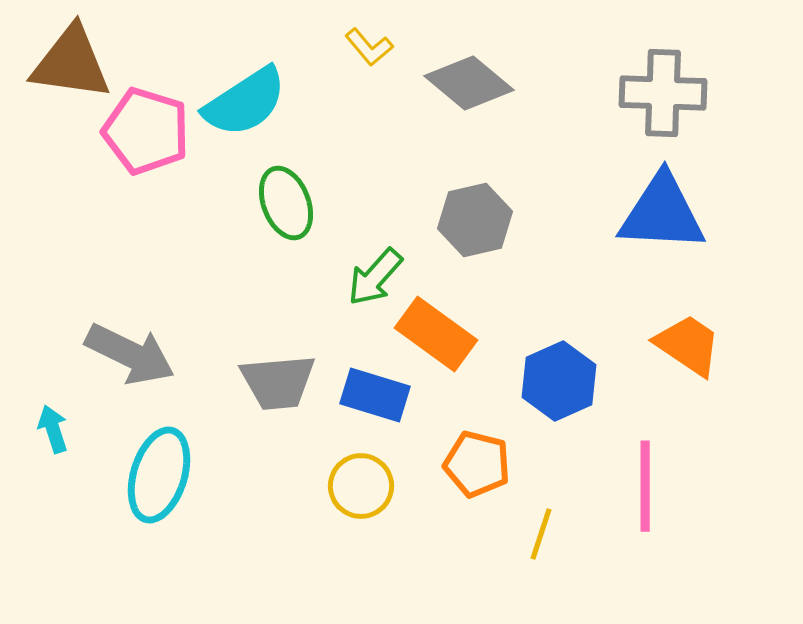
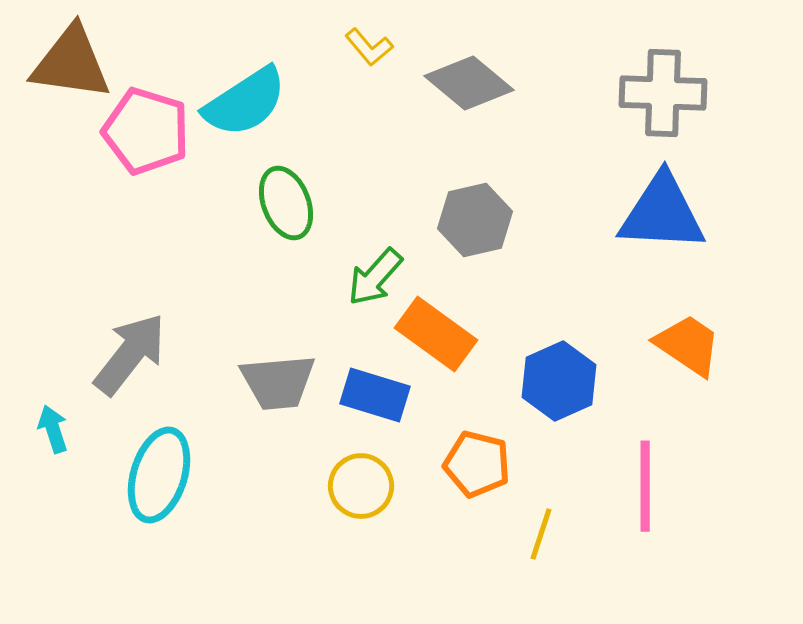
gray arrow: rotated 78 degrees counterclockwise
